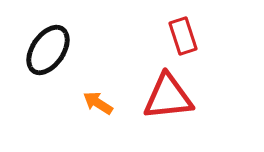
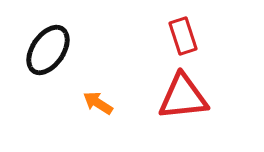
red triangle: moved 15 px right
